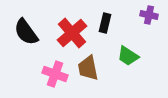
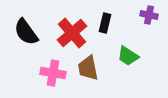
pink cross: moved 2 px left, 1 px up; rotated 10 degrees counterclockwise
